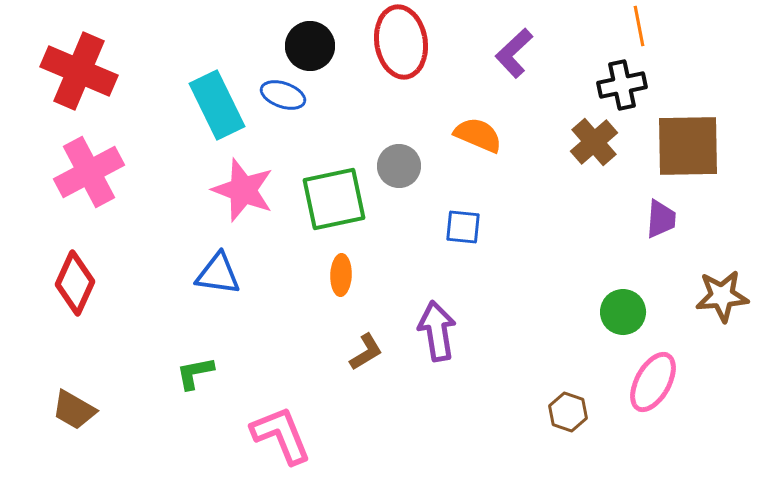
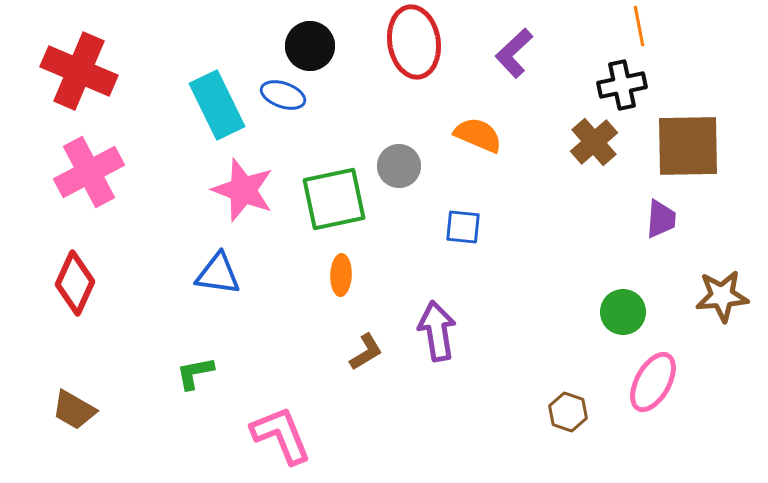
red ellipse: moved 13 px right
